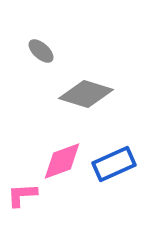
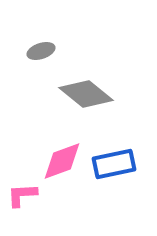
gray ellipse: rotated 60 degrees counterclockwise
gray diamond: rotated 22 degrees clockwise
blue rectangle: rotated 12 degrees clockwise
